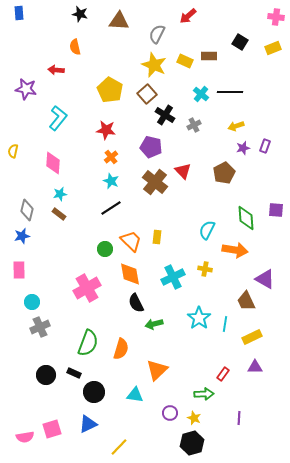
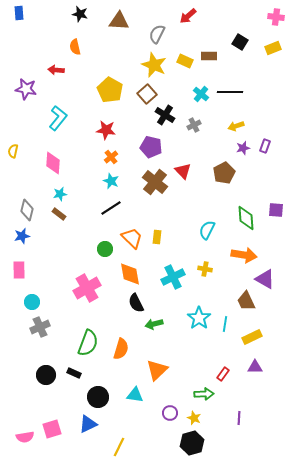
orange trapezoid at (131, 241): moved 1 px right, 3 px up
orange arrow at (235, 250): moved 9 px right, 5 px down
black circle at (94, 392): moved 4 px right, 5 px down
yellow line at (119, 447): rotated 18 degrees counterclockwise
